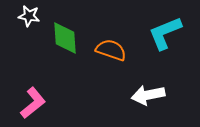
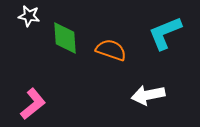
pink L-shape: moved 1 px down
